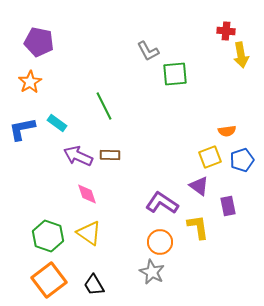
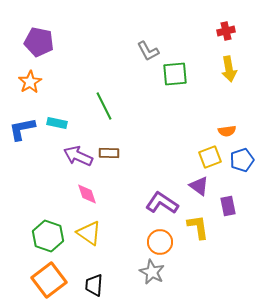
red cross: rotated 18 degrees counterclockwise
yellow arrow: moved 12 px left, 14 px down
cyan rectangle: rotated 24 degrees counterclockwise
brown rectangle: moved 1 px left, 2 px up
black trapezoid: rotated 35 degrees clockwise
